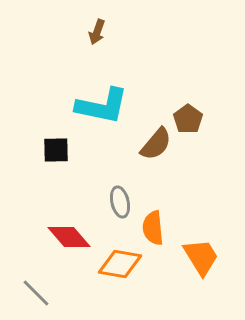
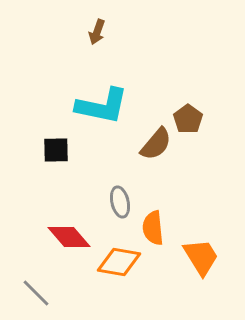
orange diamond: moved 1 px left, 2 px up
